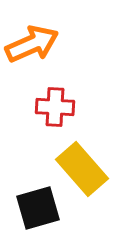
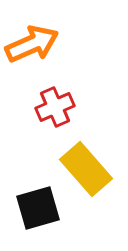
red cross: rotated 27 degrees counterclockwise
yellow rectangle: moved 4 px right
